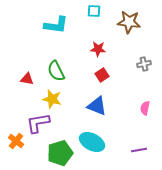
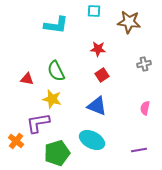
cyan ellipse: moved 2 px up
green pentagon: moved 3 px left
